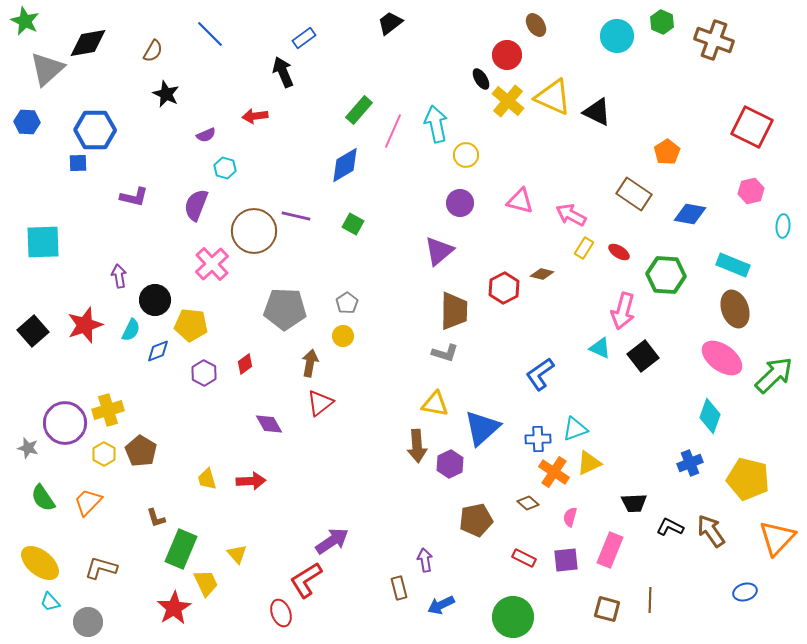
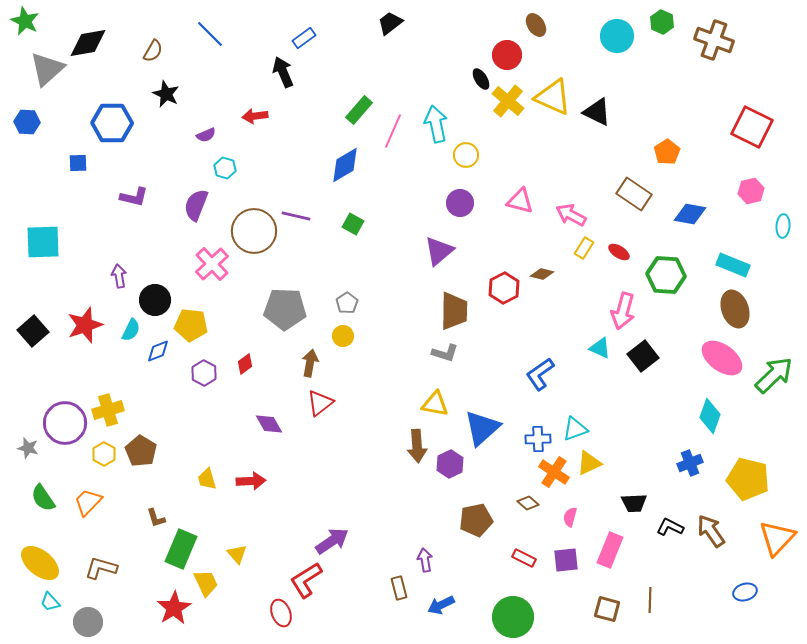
blue hexagon at (95, 130): moved 17 px right, 7 px up
